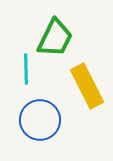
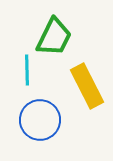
green trapezoid: moved 1 px left, 1 px up
cyan line: moved 1 px right, 1 px down
